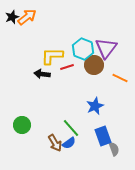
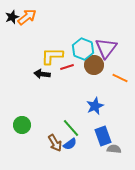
blue semicircle: moved 1 px right, 1 px down
gray semicircle: rotated 64 degrees counterclockwise
